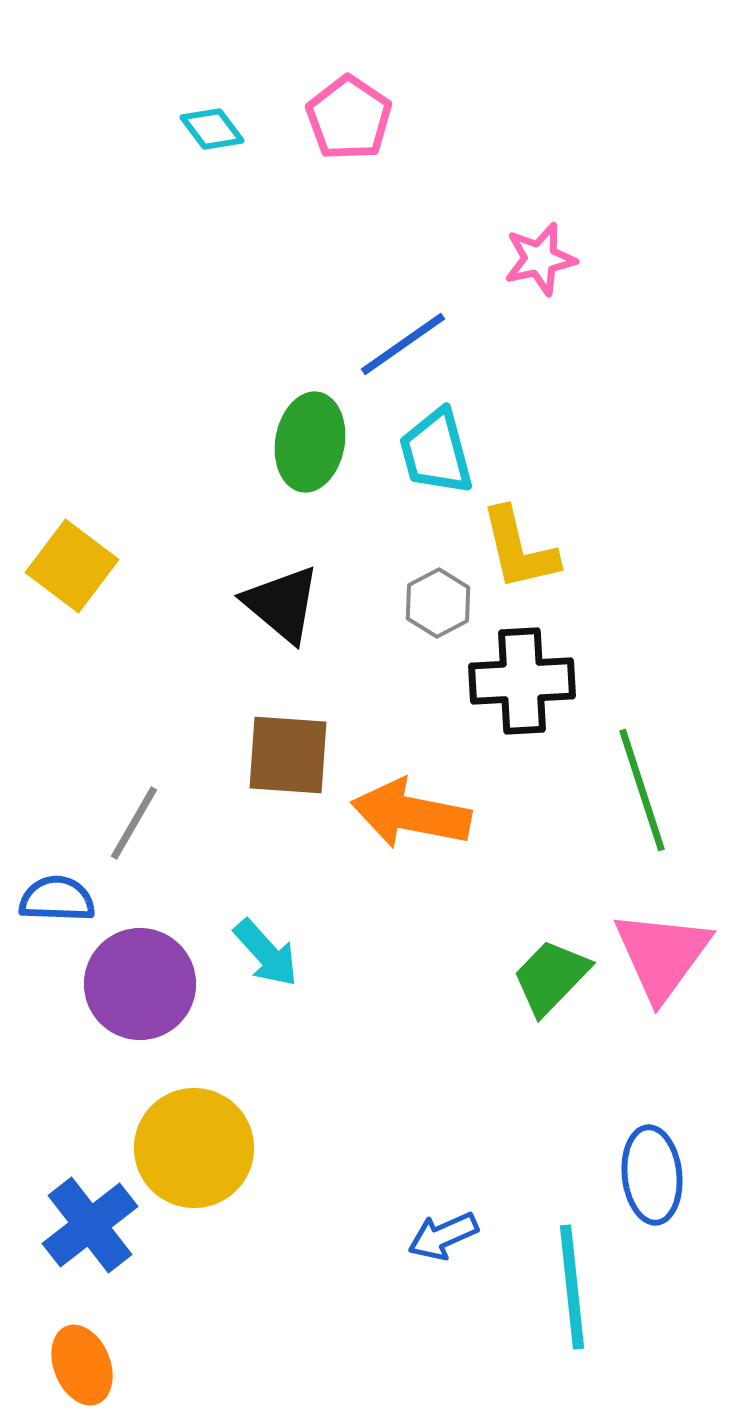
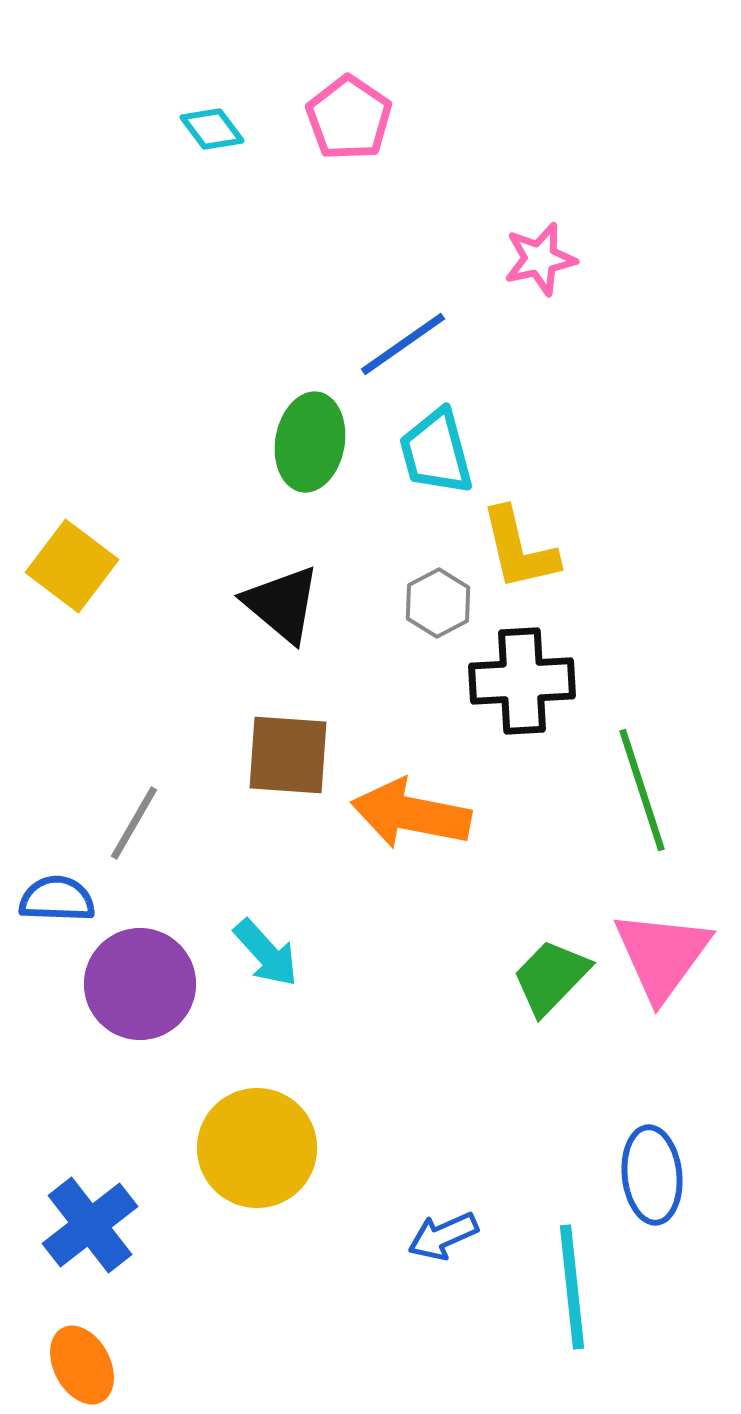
yellow circle: moved 63 px right
orange ellipse: rotated 6 degrees counterclockwise
